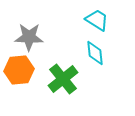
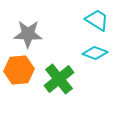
gray star: moved 1 px left, 3 px up
cyan diamond: rotated 65 degrees counterclockwise
green cross: moved 4 px left
